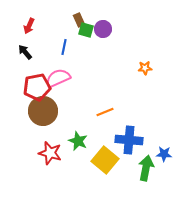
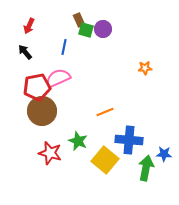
brown circle: moved 1 px left
